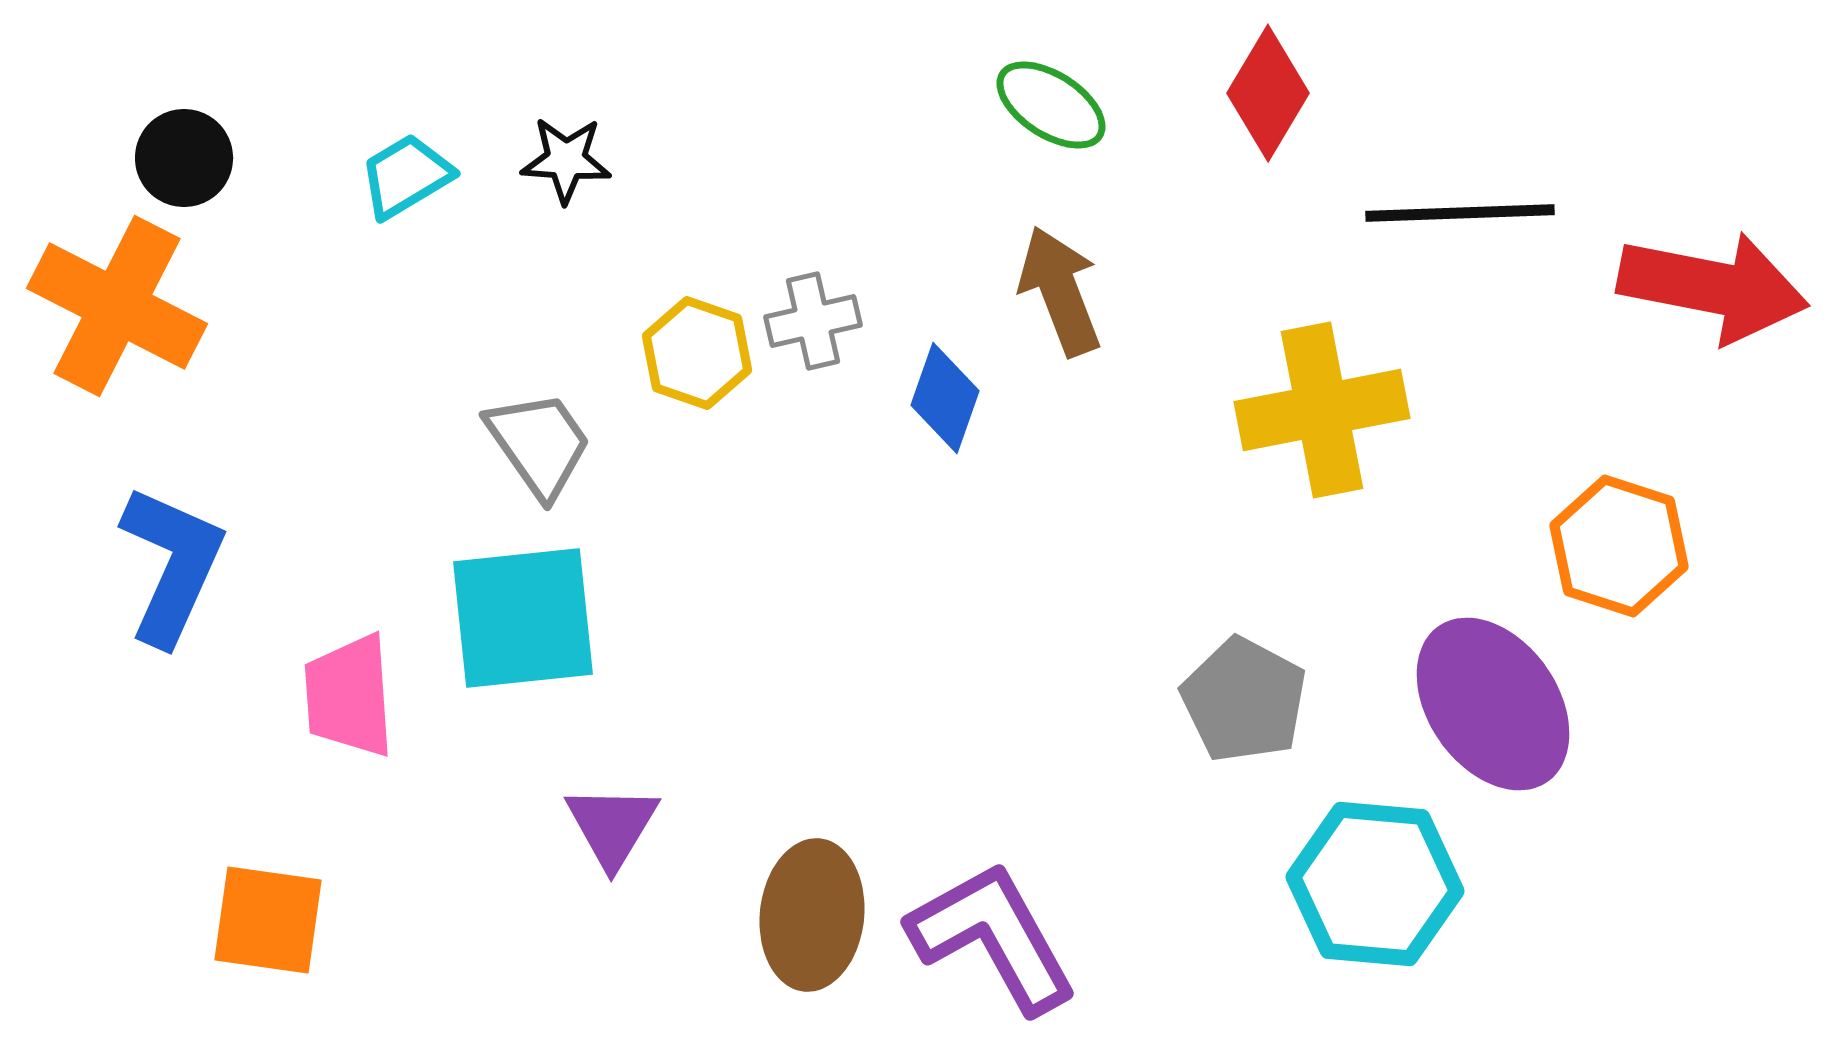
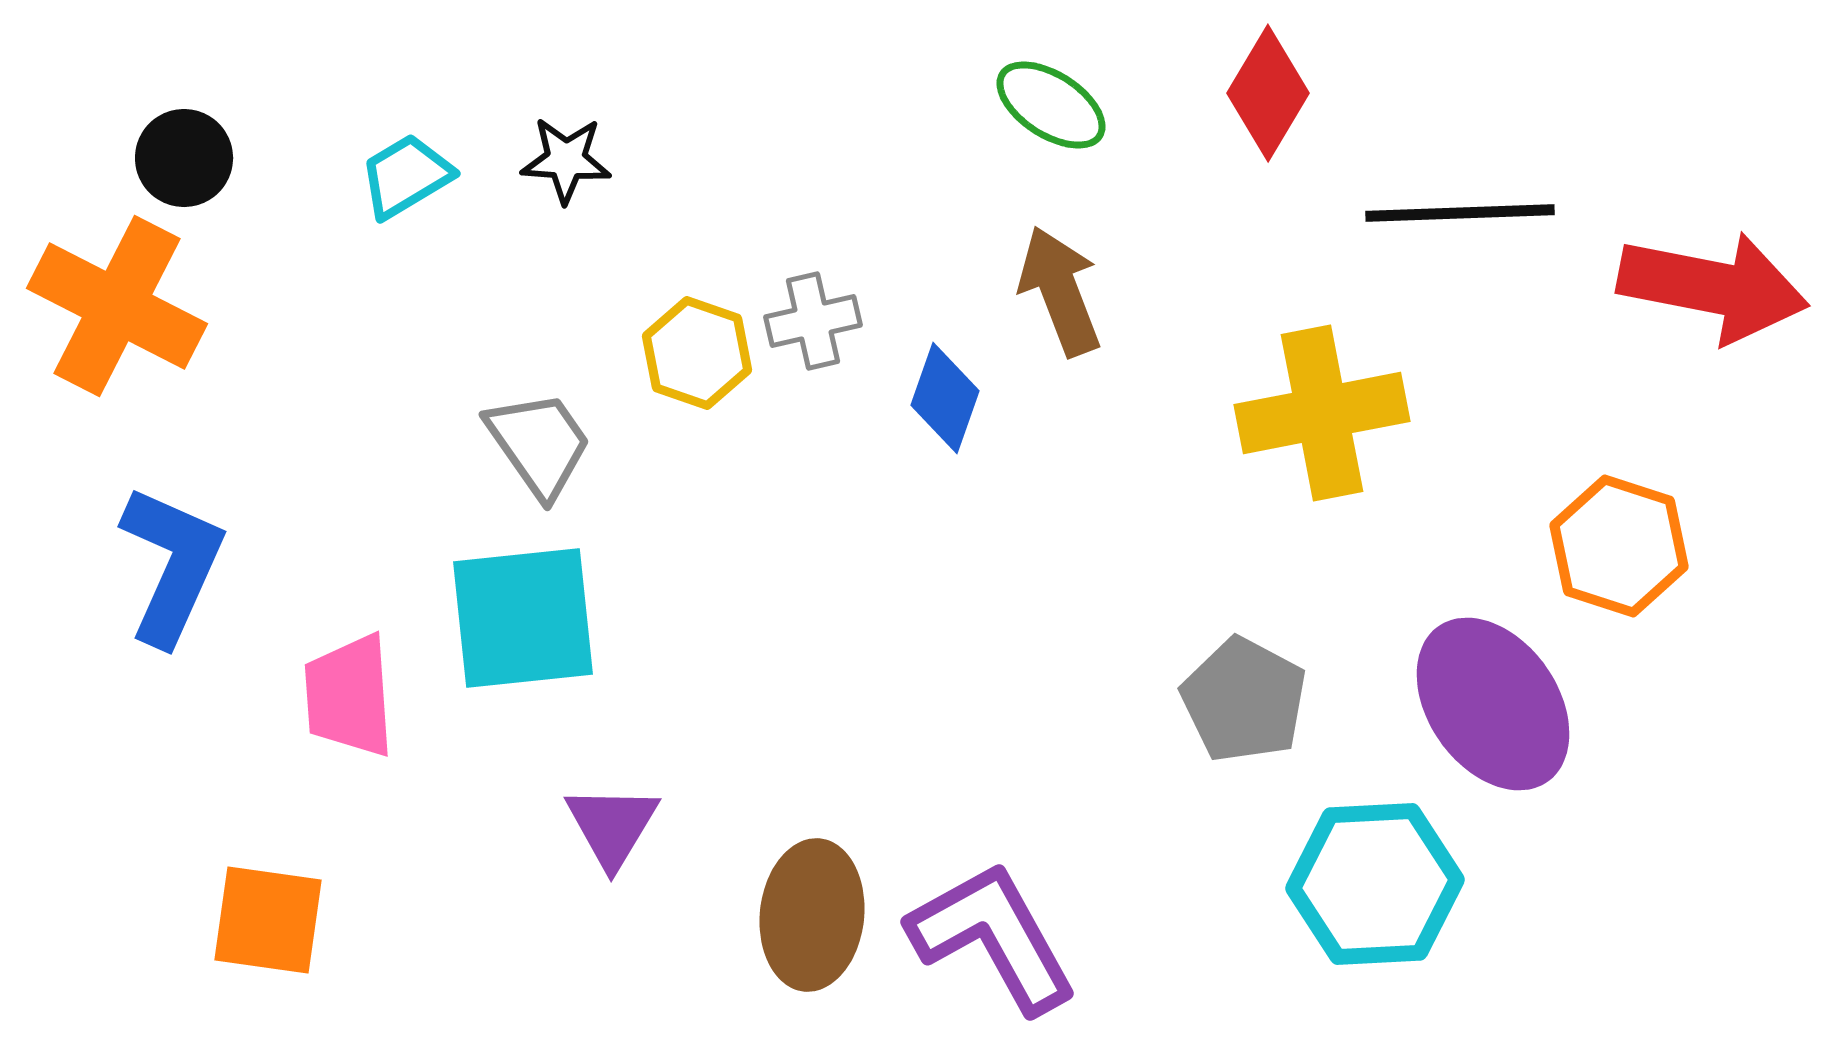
yellow cross: moved 3 px down
cyan hexagon: rotated 8 degrees counterclockwise
